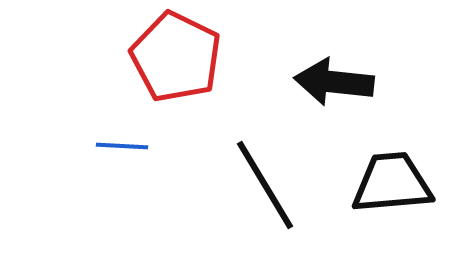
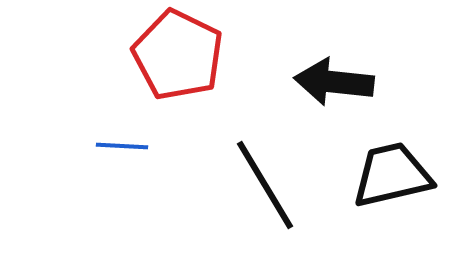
red pentagon: moved 2 px right, 2 px up
black trapezoid: moved 8 px up; rotated 8 degrees counterclockwise
